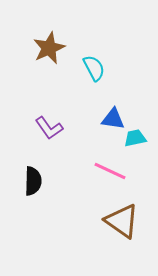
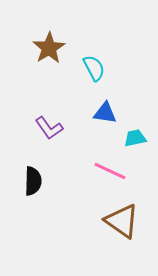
brown star: rotated 8 degrees counterclockwise
blue triangle: moved 8 px left, 6 px up
